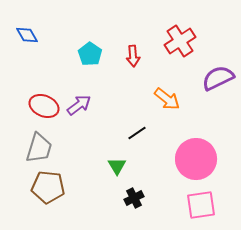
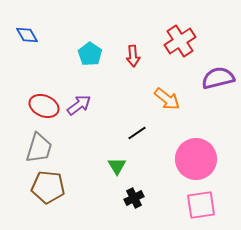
purple semicircle: rotated 12 degrees clockwise
